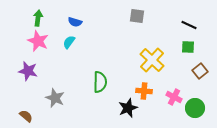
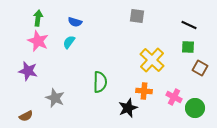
brown square: moved 3 px up; rotated 21 degrees counterclockwise
brown semicircle: rotated 112 degrees clockwise
